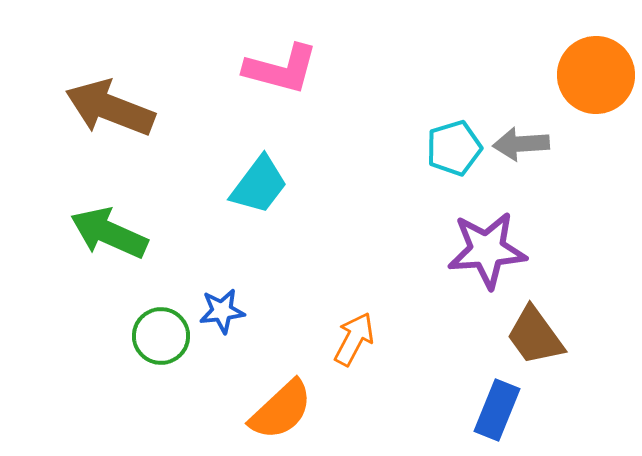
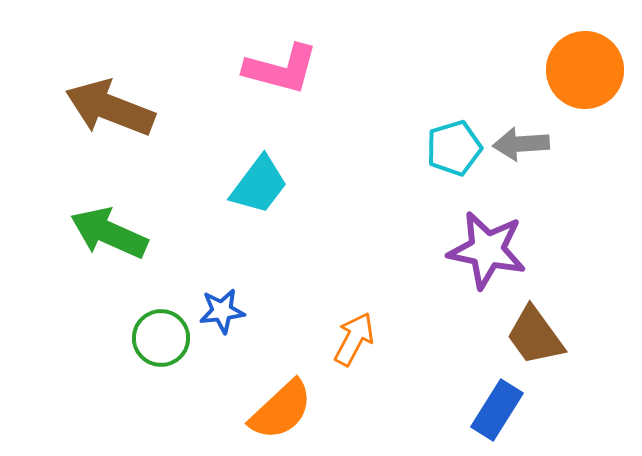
orange circle: moved 11 px left, 5 px up
purple star: rotated 16 degrees clockwise
green circle: moved 2 px down
blue rectangle: rotated 10 degrees clockwise
